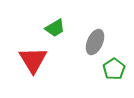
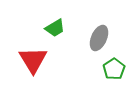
gray ellipse: moved 4 px right, 4 px up
